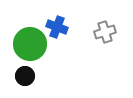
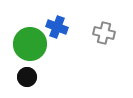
gray cross: moved 1 px left, 1 px down; rotated 30 degrees clockwise
black circle: moved 2 px right, 1 px down
